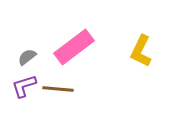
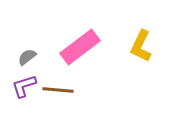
pink rectangle: moved 6 px right
yellow L-shape: moved 5 px up
brown line: moved 1 px down
